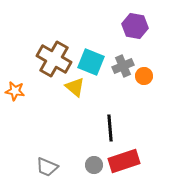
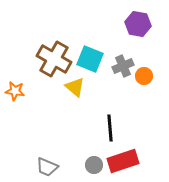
purple hexagon: moved 3 px right, 2 px up
cyan square: moved 1 px left, 3 px up
red rectangle: moved 1 px left
